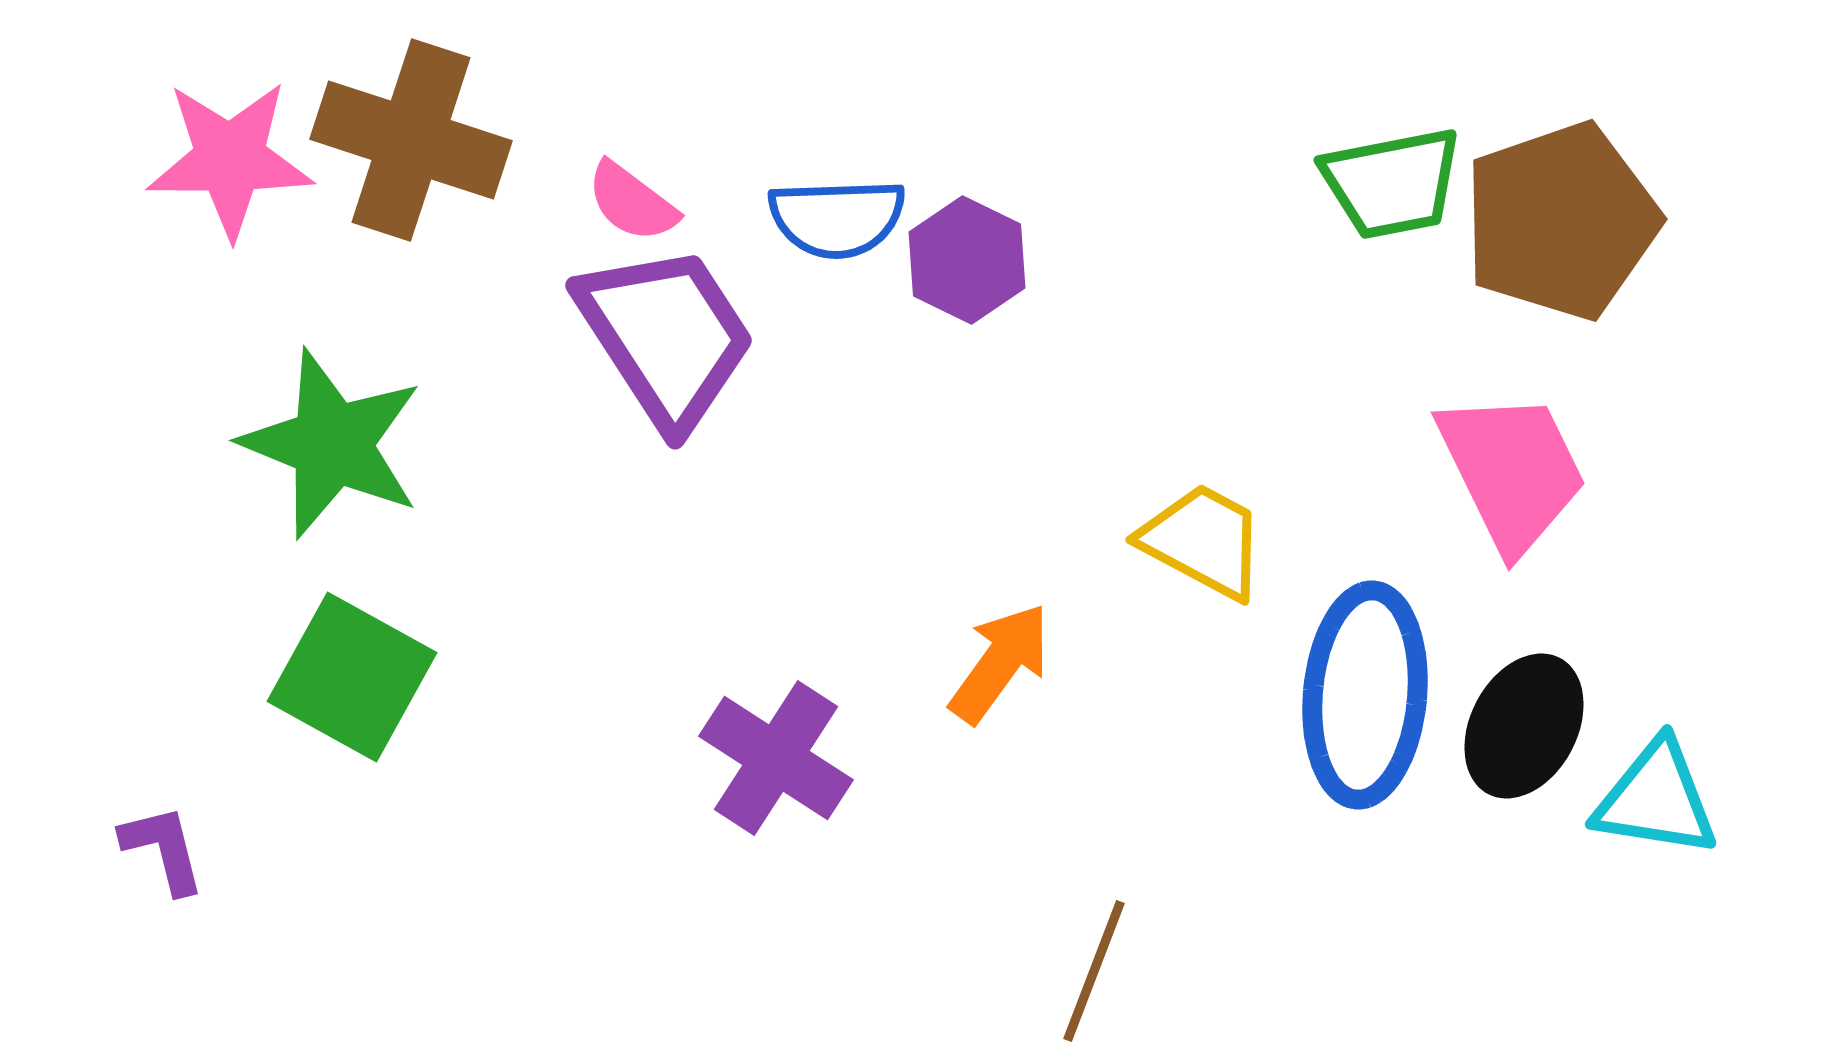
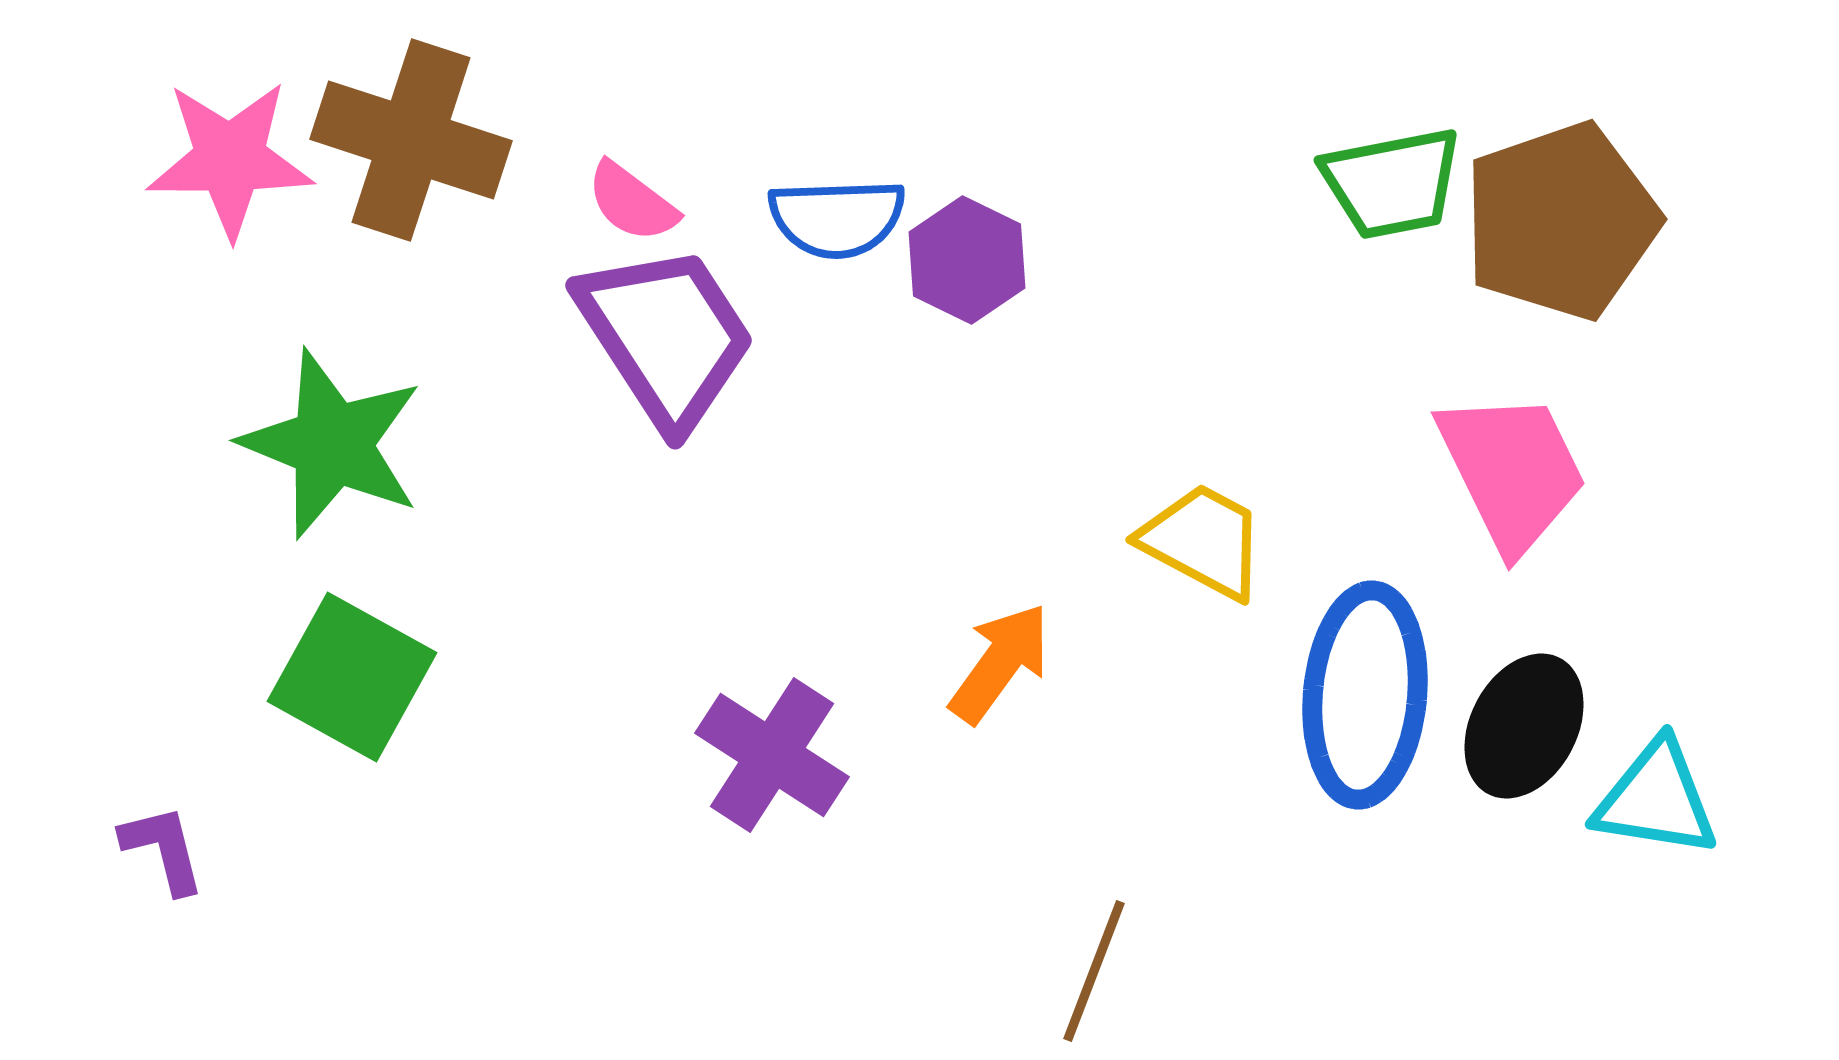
purple cross: moved 4 px left, 3 px up
